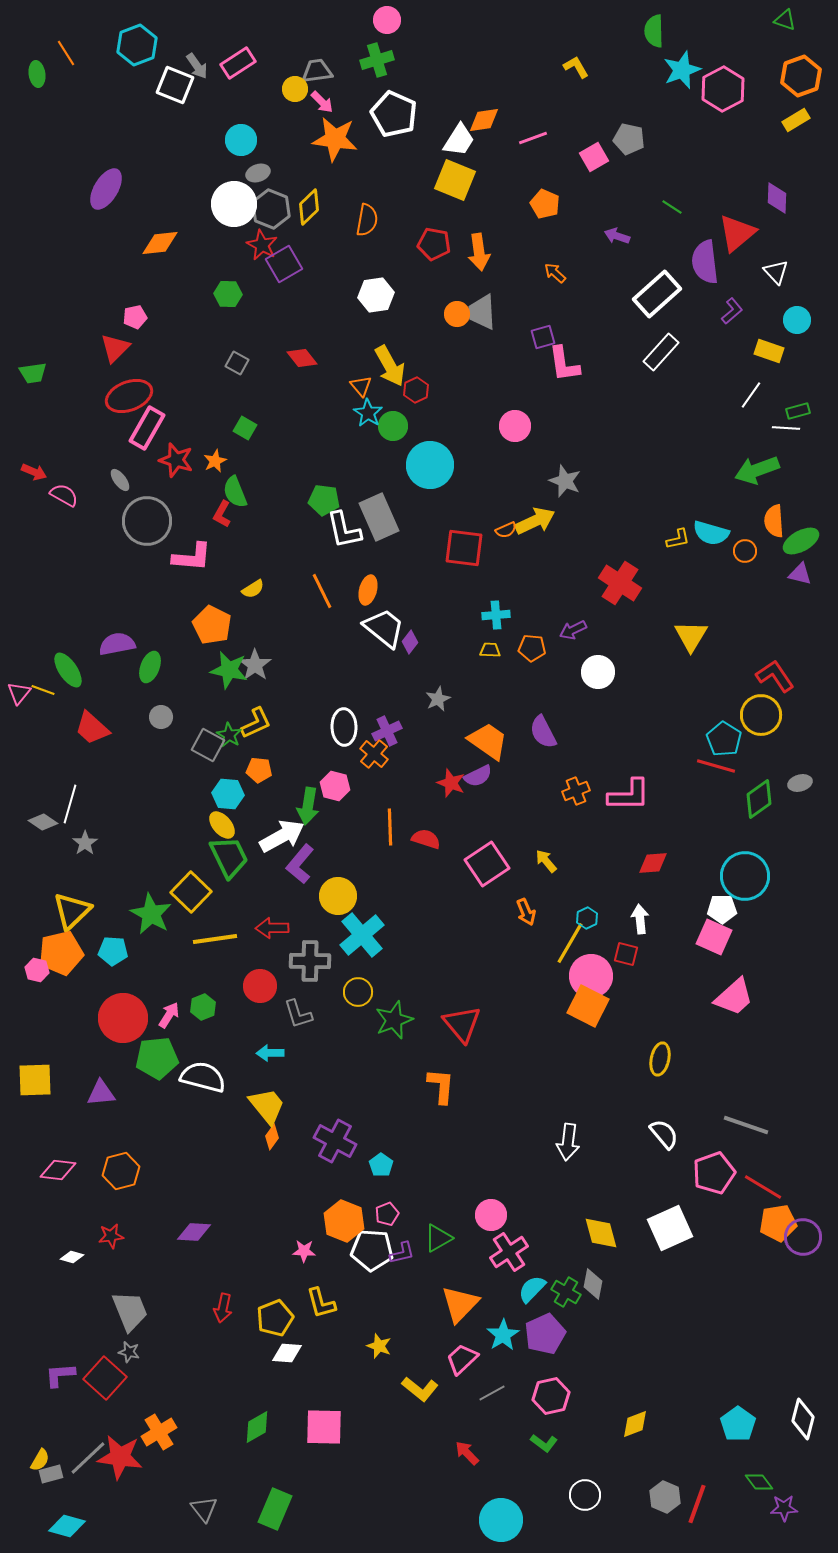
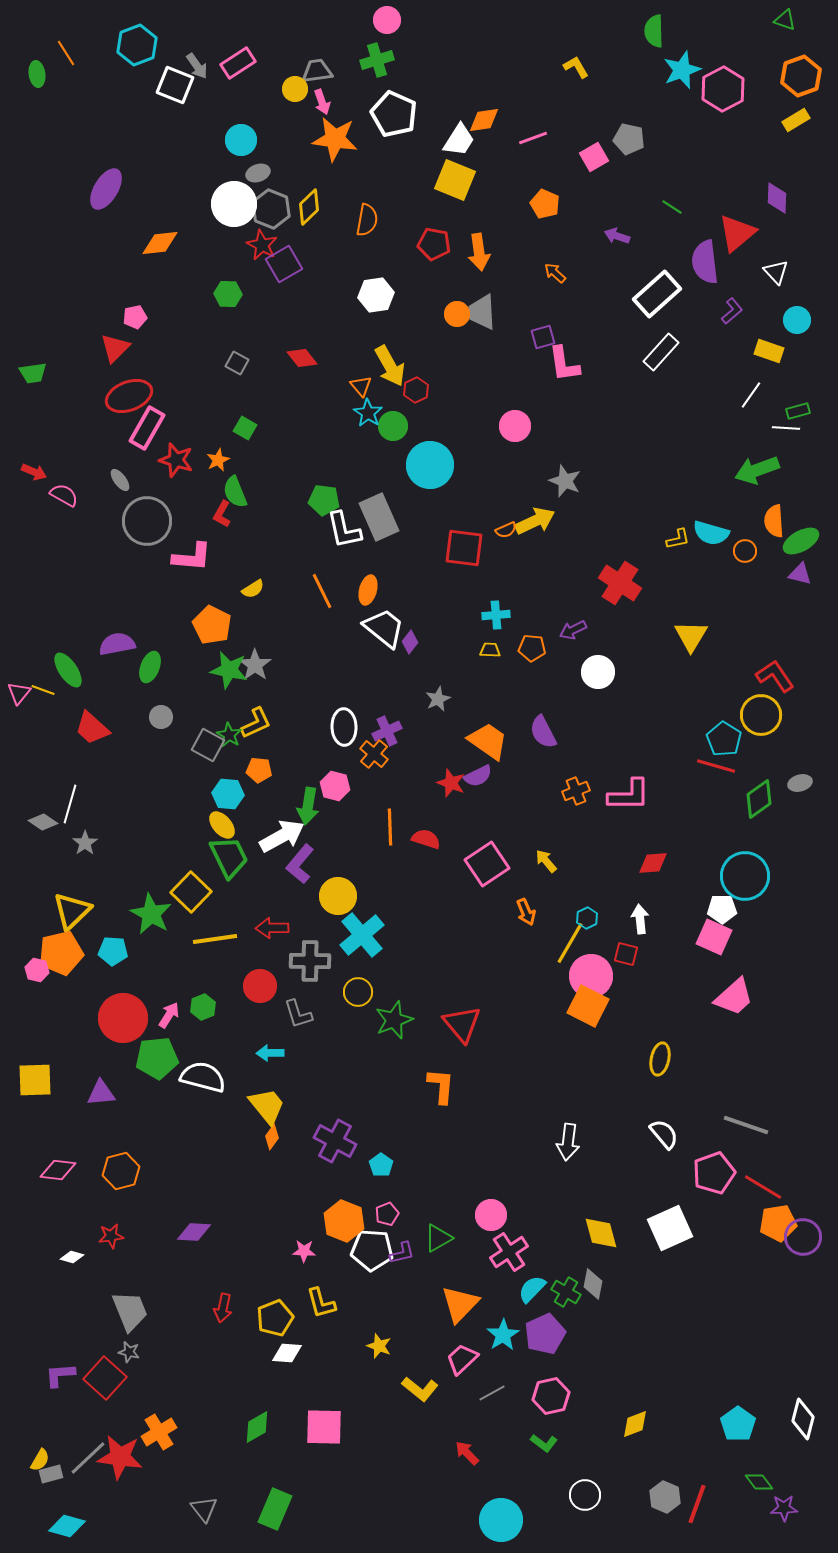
pink arrow at (322, 102): rotated 25 degrees clockwise
orange star at (215, 461): moved 3 px right, 1 px up
